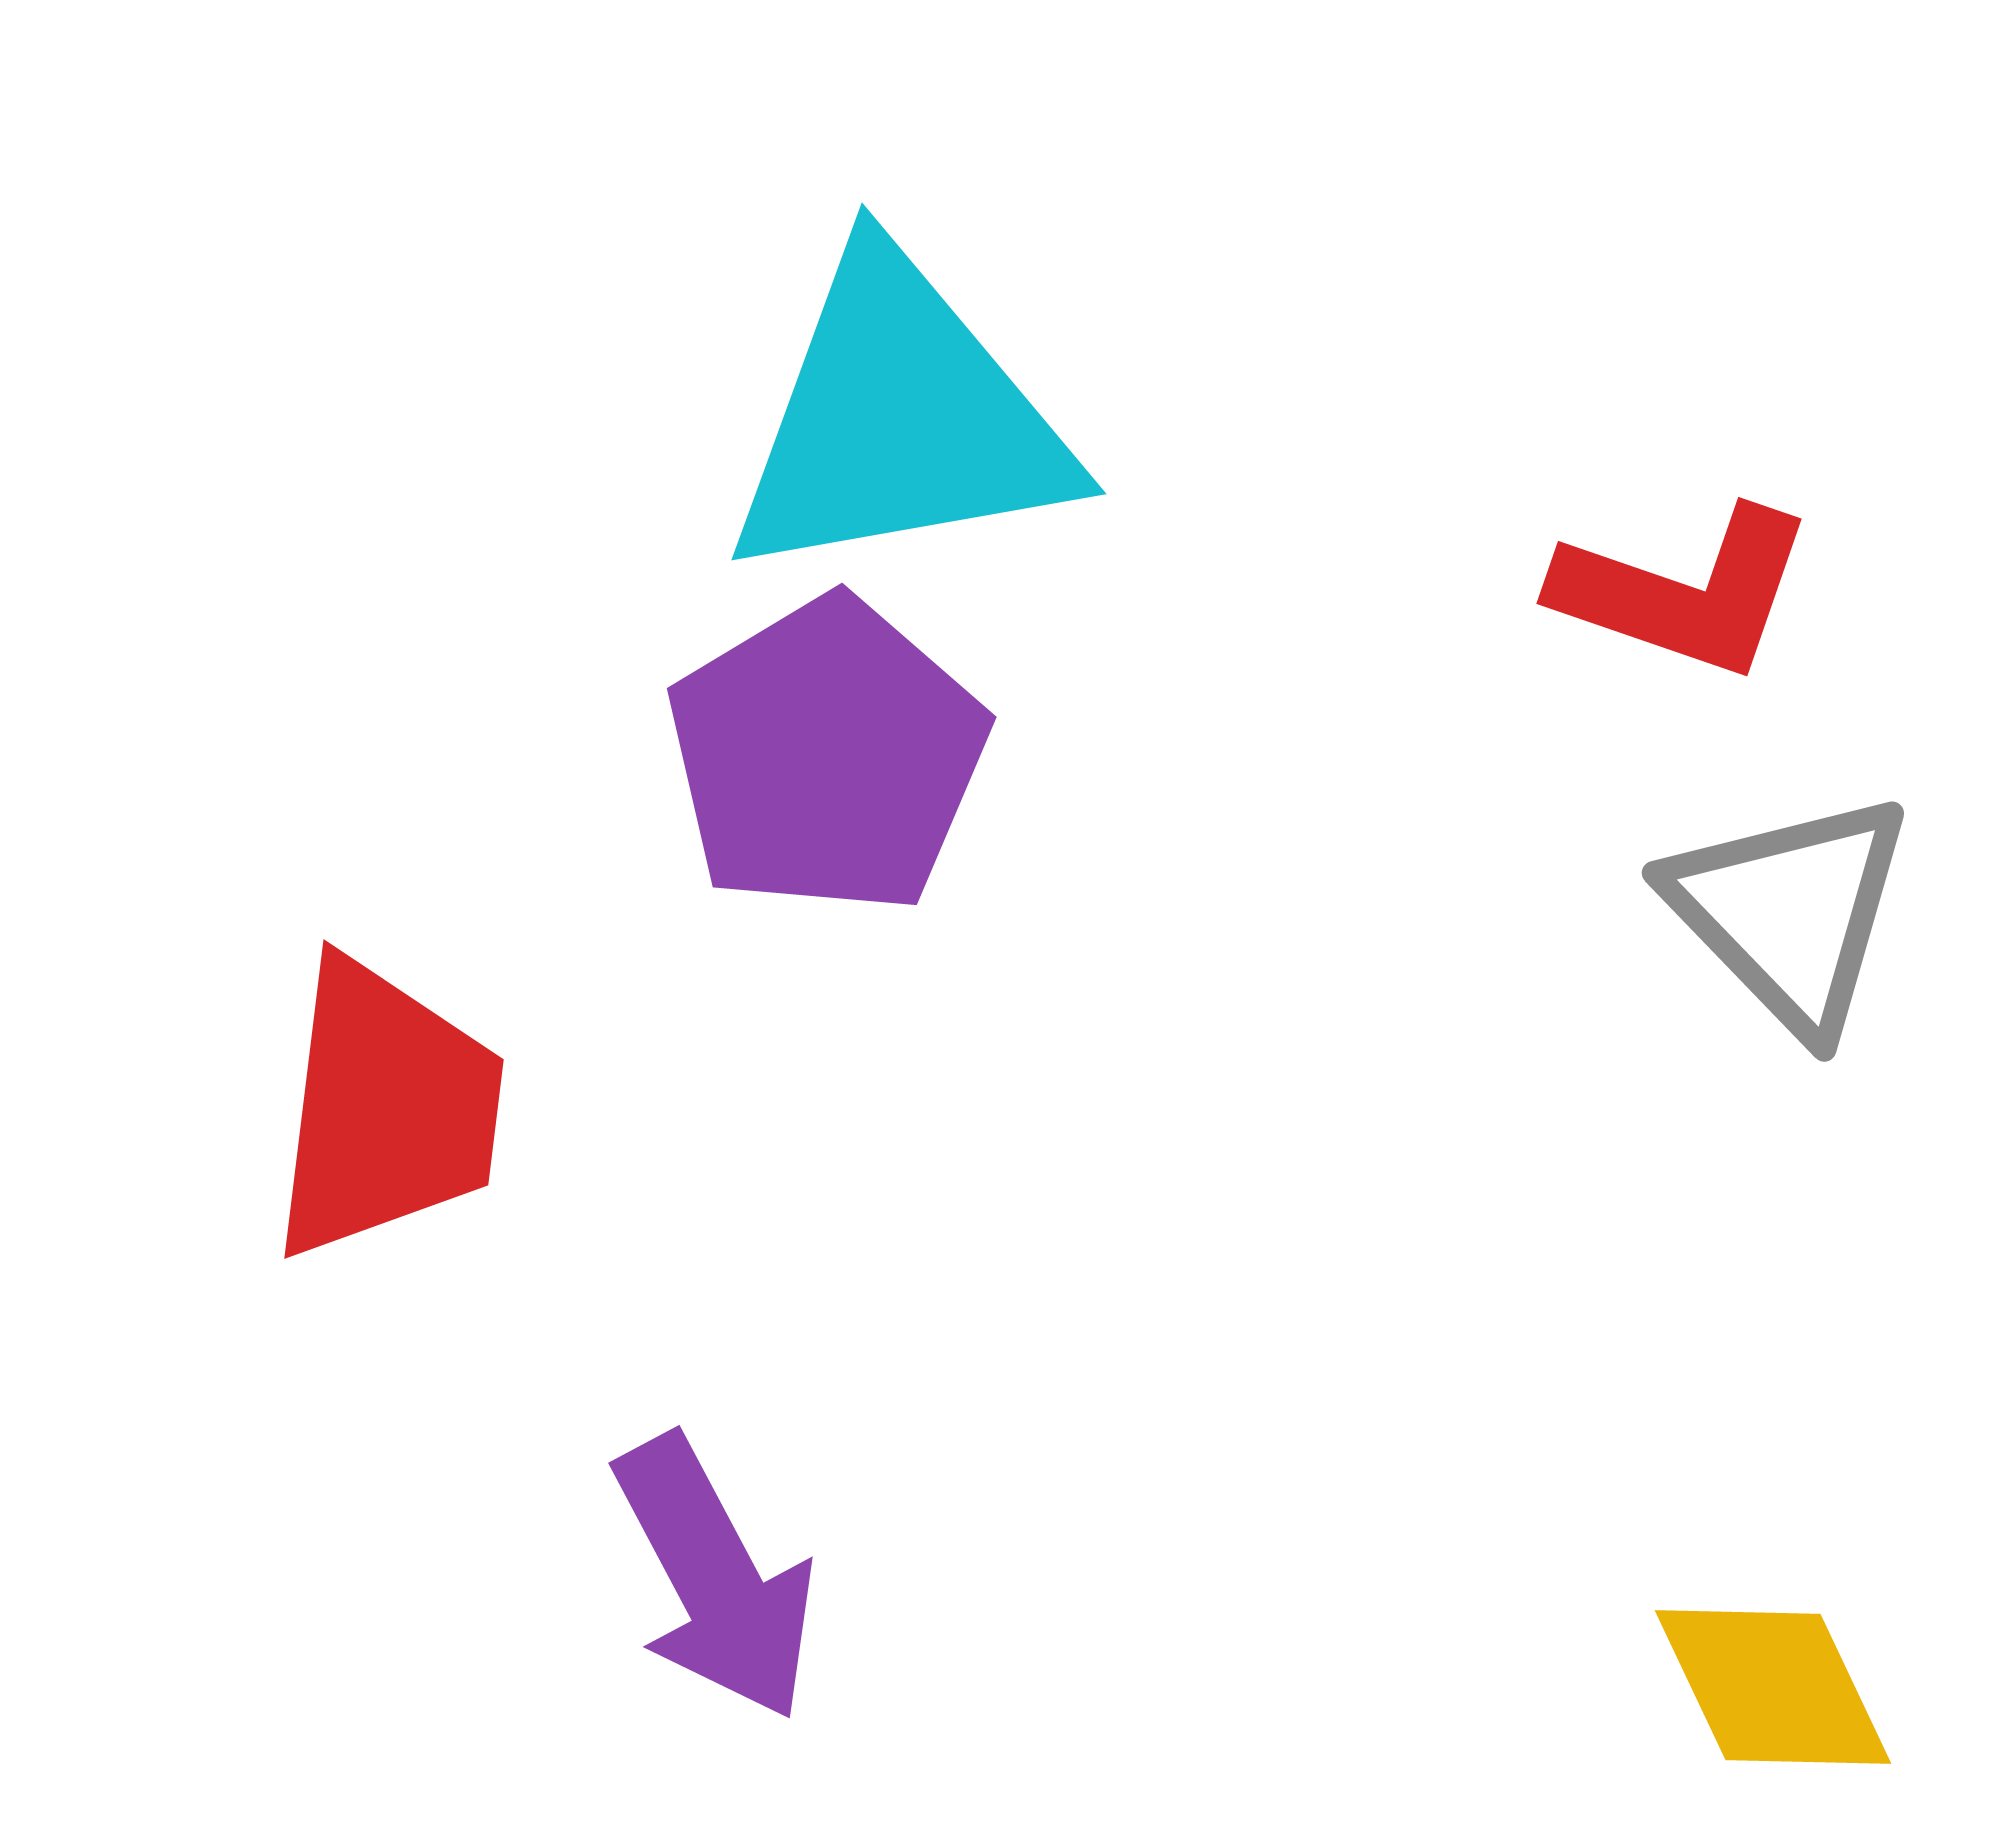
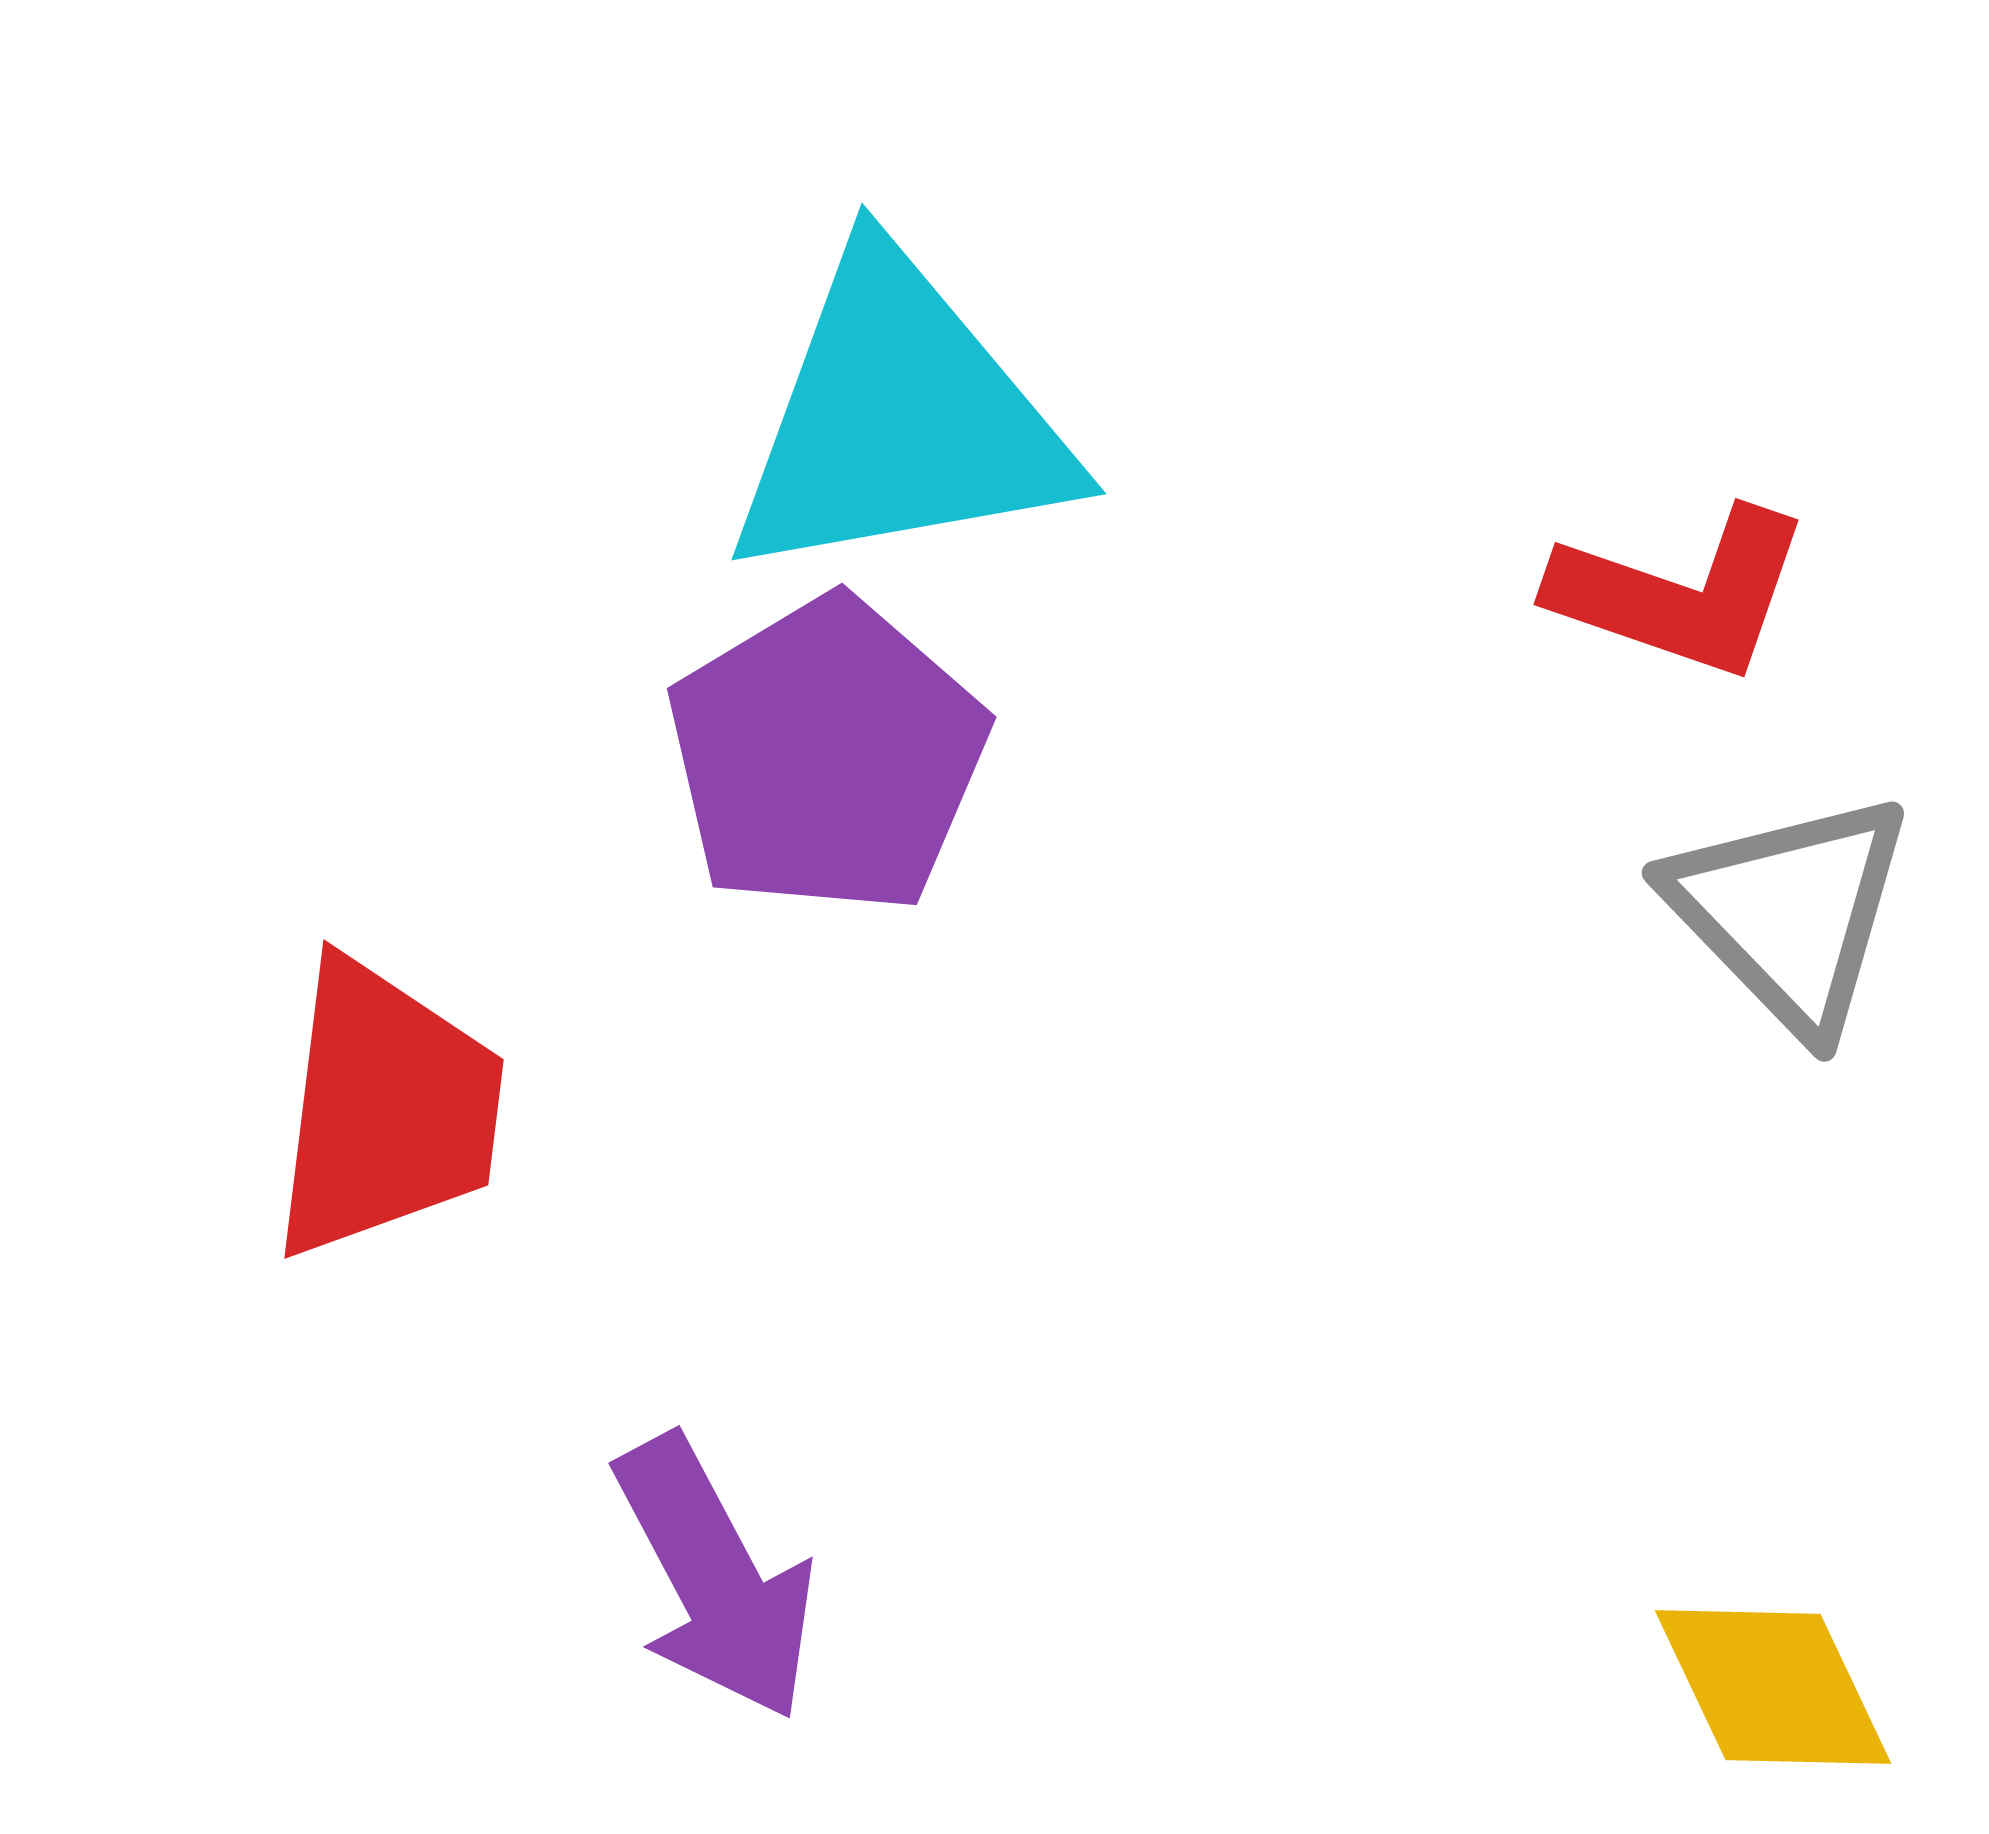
red L-shape: moved 3 px left, 1 px down
